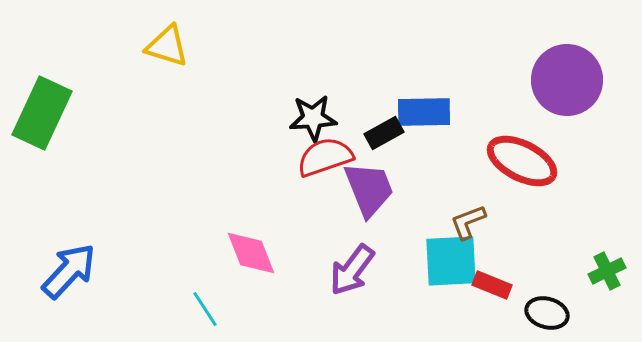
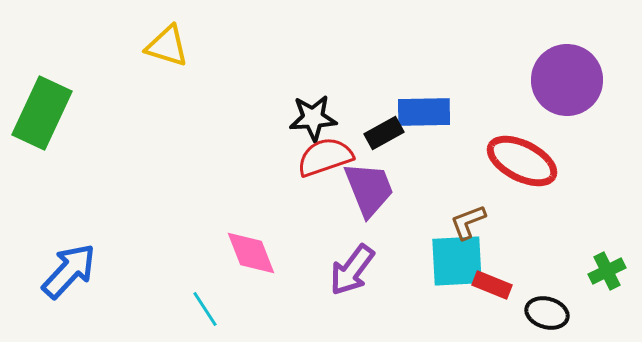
cyan square: moved 6 px right
